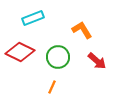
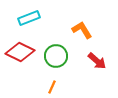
cyan rectangle: moved 4 px left
green circle: moved 2 px left, 1 px up
